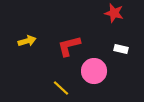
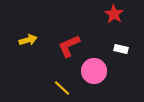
red star: moved 1 px down; rotated 18 degrees clockwise
yellow arrow: moved 1 px right, 1 px up
red L-shape: rotated 10 degrees counterclockwise
yellow line: moved 1 px right
